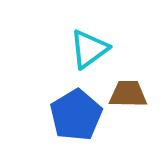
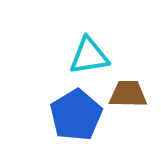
cyan triangle: moved 7 px down; rotated 27 degrees clockwise
